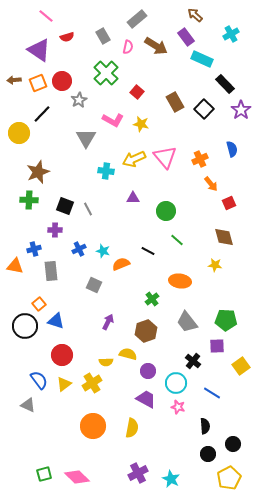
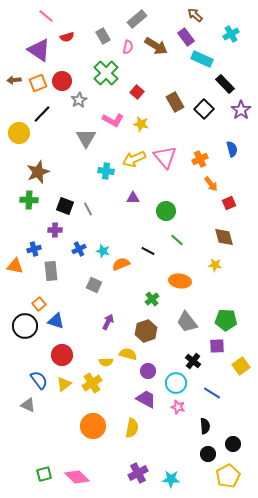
yellow pentagon at (229, 478): moved 1 px left, 2 px up
cyan star at (171, 479): rotated 24 degrees counterclockwise
